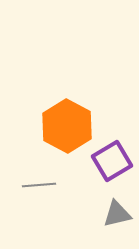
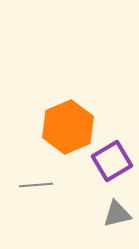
orange hexagon: moved 1 px right, 1 px down; rotated 9 degrees clockwise
gray line: moved 3 px left
